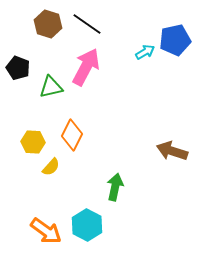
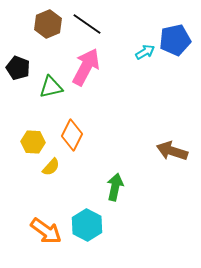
brown hexagon: rotated 20 degrees clockwise
